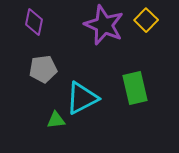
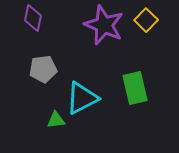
purple diamond: moved 1 px left, 4 px up
